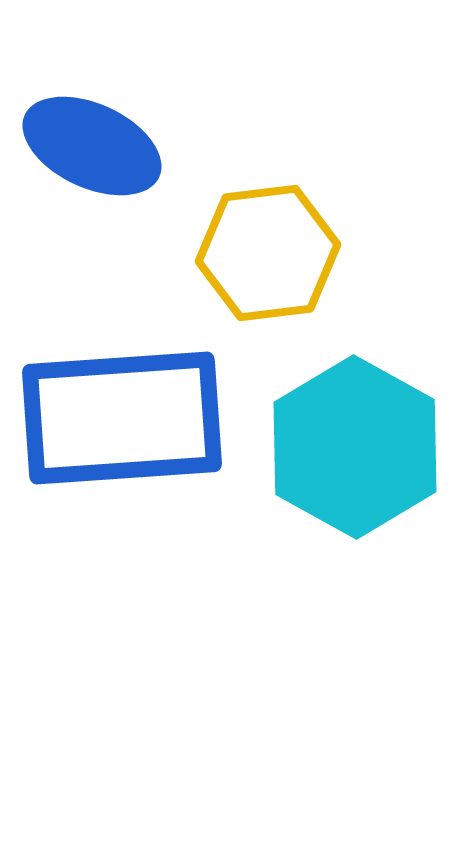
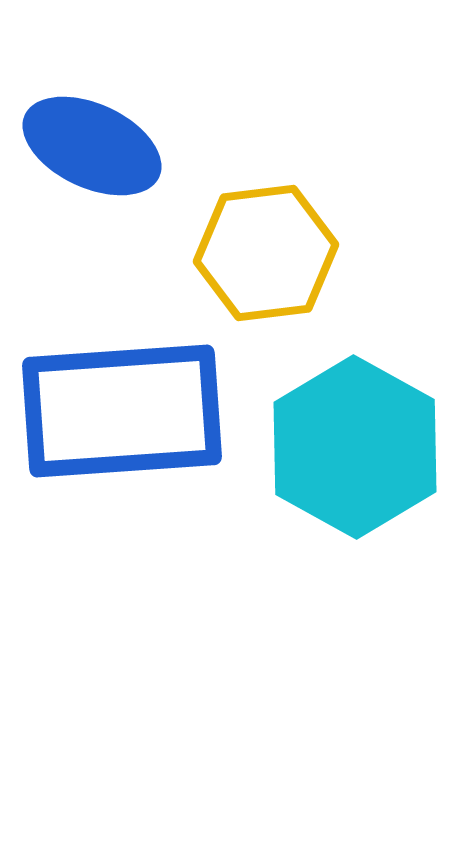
yellow hexagon: moved 2 px left
blue rectangle: moved 7 px up
